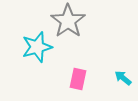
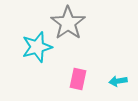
gray star: moved 2 px down
cyan arrow: moved 5 px left, 3 px down; rotated 48 degrees counterclockwise
